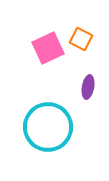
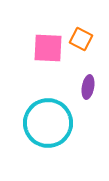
pink square: rotated 28 degrees clockwise
cyan circle: moved 4 px up
